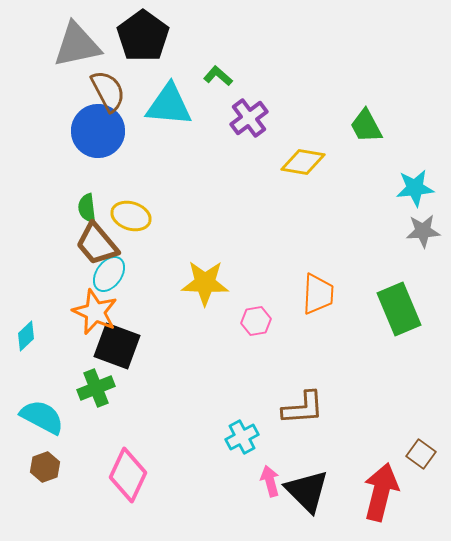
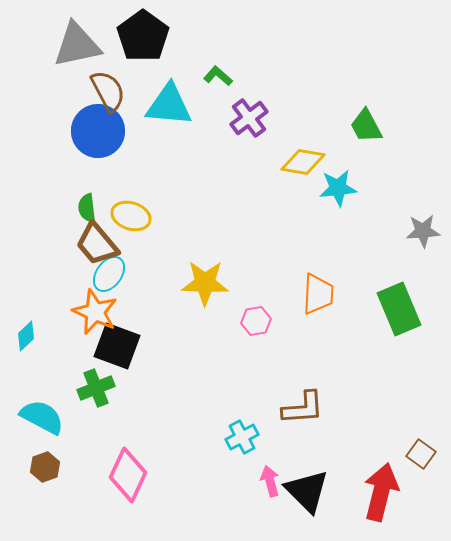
cyan star: moved 77 px left
